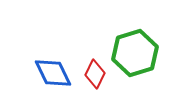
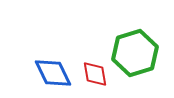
red diamond: rotated 36 degrees counterclockwise
